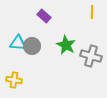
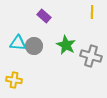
gray circle: moved 2 px right
